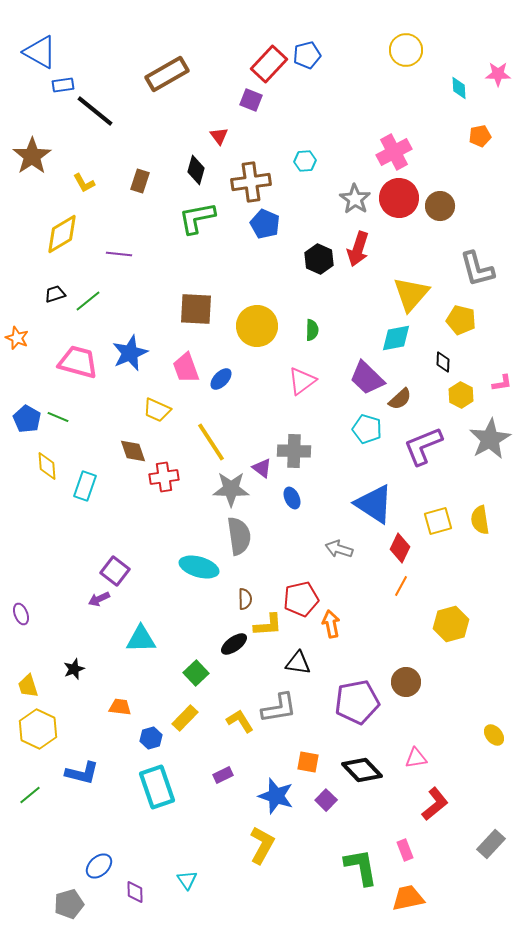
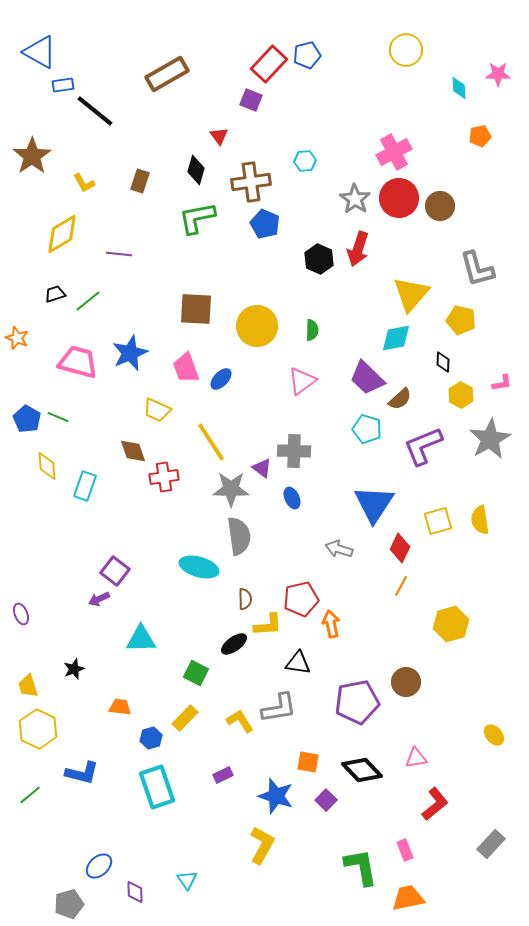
blue triangle at (374, 504): rotated 30 degrees clockwise
green square at (196, 673): rotated 20 degrees counterclockwise
